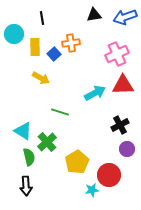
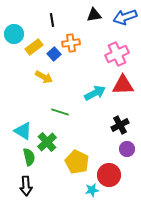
black line: moved 10 px right, 2 px down
yellow rectangle: moved 1 px left; rotated 54 degrees clockwise
yellow arrow: moved 3 px right, 1 px up
yellow pentagon: rotated 15 degrees counterclockwise
